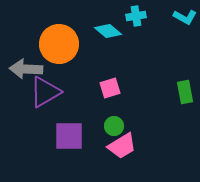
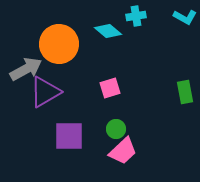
gray arrow: rotated 148 degrees clockwise
green circle: moved 2 px right, 3 px down
pink trapezoid: moved 1 px right, 5 px down; rotated 12 degrees counterclockwise
